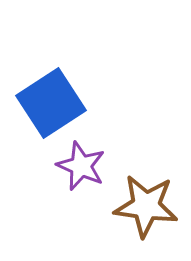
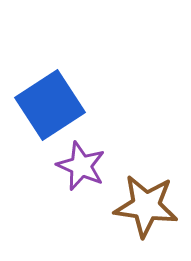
blue square: moved 1 px left, 2 px down
